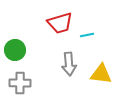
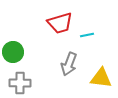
green circle: moved 2 px left, 2 px down
gray arrow: rotated 25 degrees clockwise
yellow triangle: moved 4 px down
